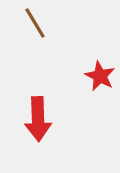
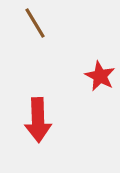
red arrow: moved 1 px down
